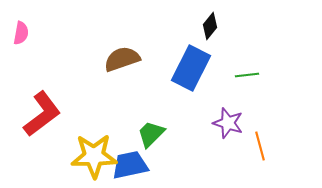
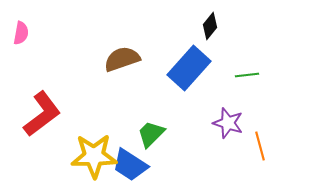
blue rectangle: moved 2 px left; rotated 15 degrees clockwise
blue trapezoid: rotated 135 degrees counterclockwise
